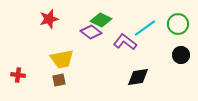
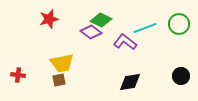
green circle: moved 1 px right
cyan line: rotated 15 degrees clockwise
black circle: moved 21 px down
yellow trapezoid: moved 4 px down
black diamond: moved 8 px left, 5 px down
